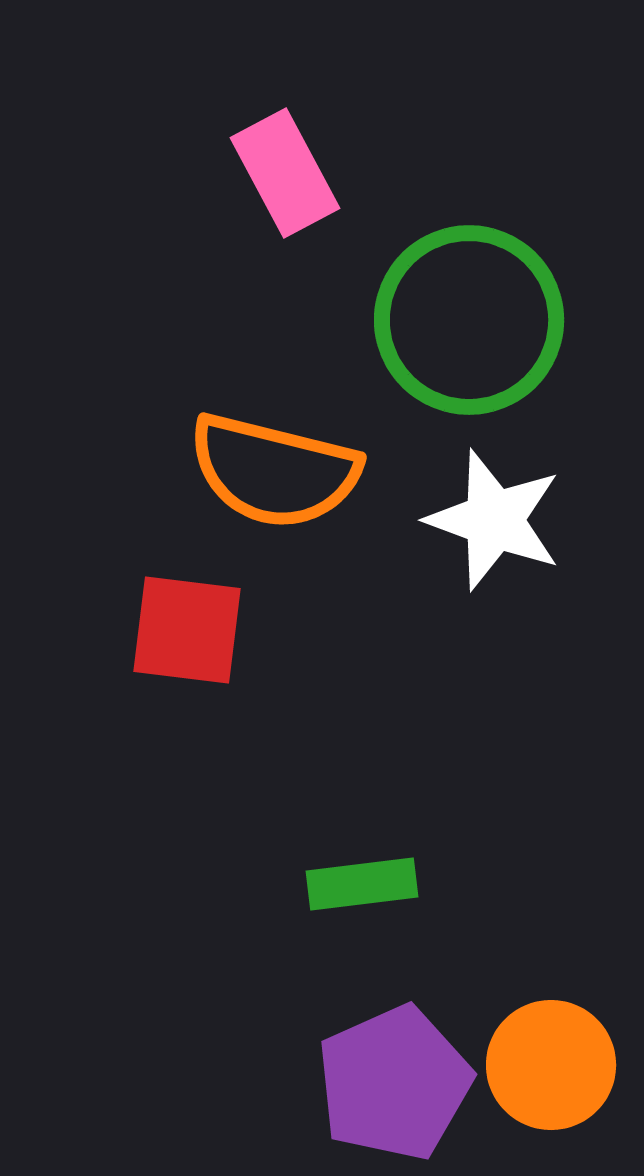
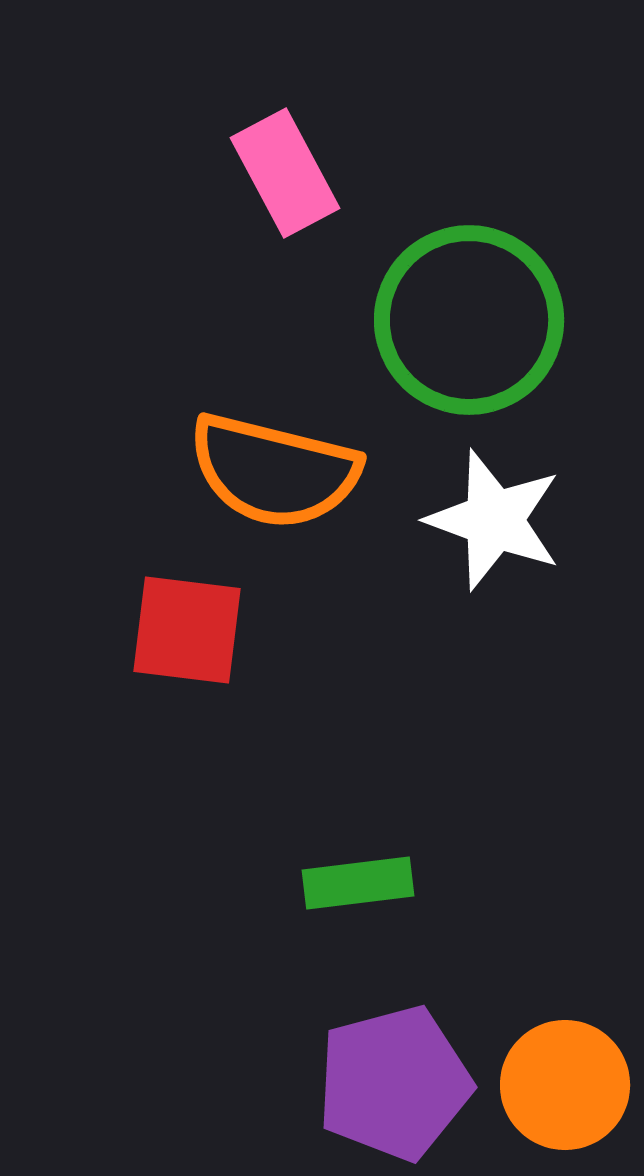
green rectangle: moved 4 px left, 1 px up
orange circle: moved 14 px right, 20 px down
purple pentagon: rotated 9 degrees clockwise
